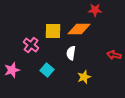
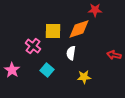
orange diamond: rotated 20 degrees counterclockwise
pink cross: moved 2 px right, 1 px down
pink star: rotated 21 degrees counterclockwise
yellow star: rotated 16 degrees clockwise
